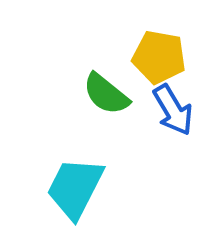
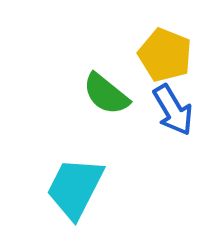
yellow pentagon: moved 6 px right, 2 px up; rotated 12 degrees clockwise
